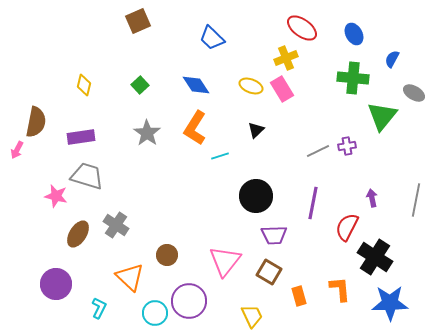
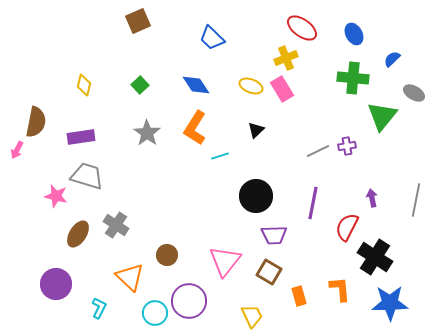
blue semicircle at (392, 59): rotated 18 degrees clockwise
